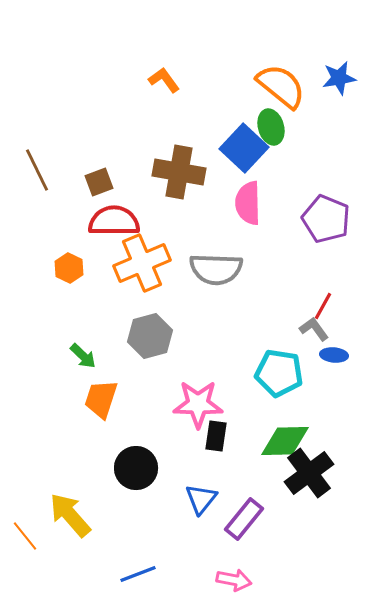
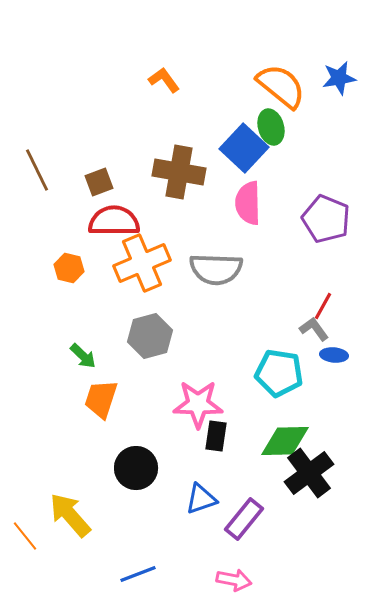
orange hexagon: rotated 12 degrees counterclockwise
blue triangle: rotated 32 degrees clockwise
